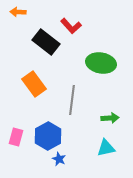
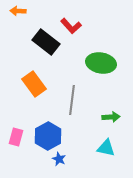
orange arrow: moved 1 px up
green arrow: moved 1 px right, 1 px up
cyan triangle: rotated 24 degrees clockwise
